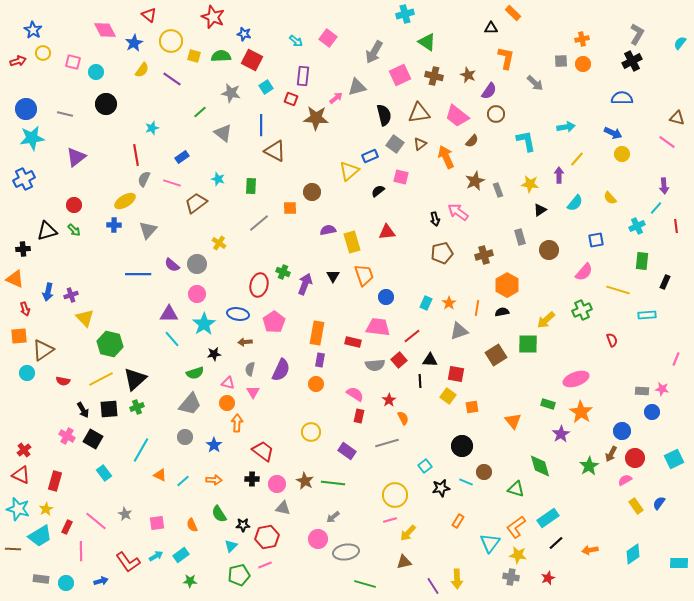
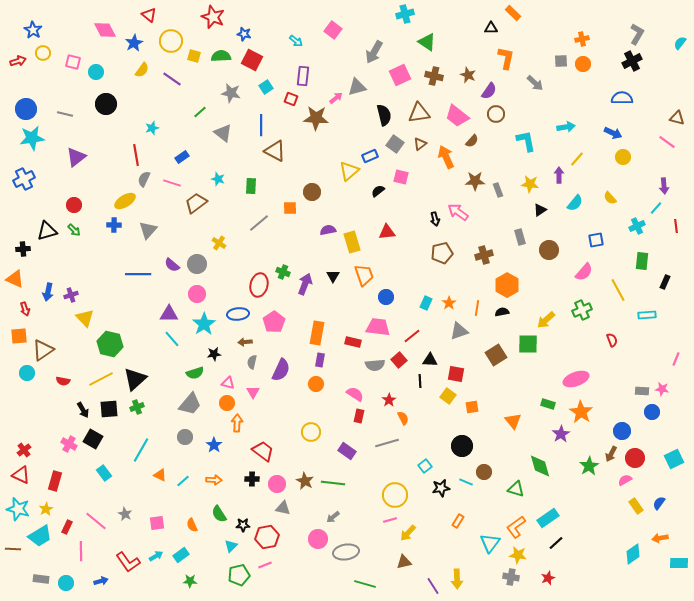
pink square at (328, 38): moved 5 px right, 8 px up
yellow circle at (622, 154): moved 1 px right, 3 px down
brown star at (475, 181): rotated 24 degrees clockwise
yellow line at (618, 290): rotated 45 degrees clockwise
blue ellipse at (238, 314): rotated 15 degrees counterclockwise
gray semicircle at (250, 369): moved 2 px right, 7 px up
pink cross at (67, 436): moved 2 px right, 8 px down
orange arrow at (590, 550): moved 70 px right, 12 px up
